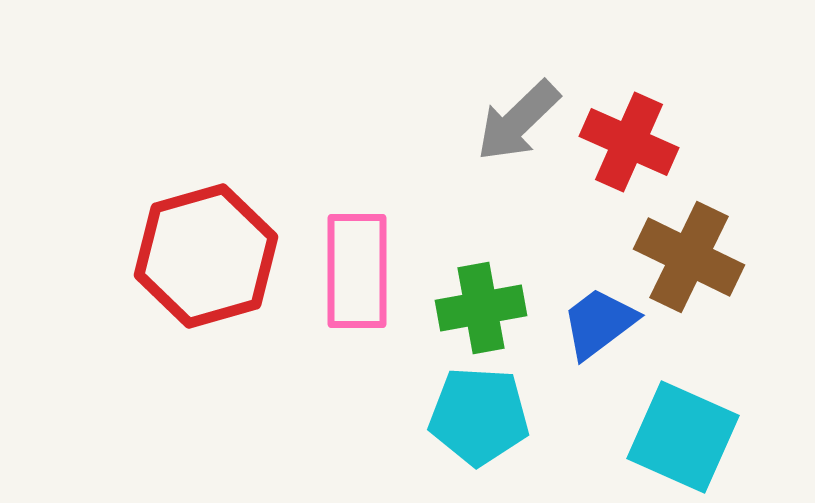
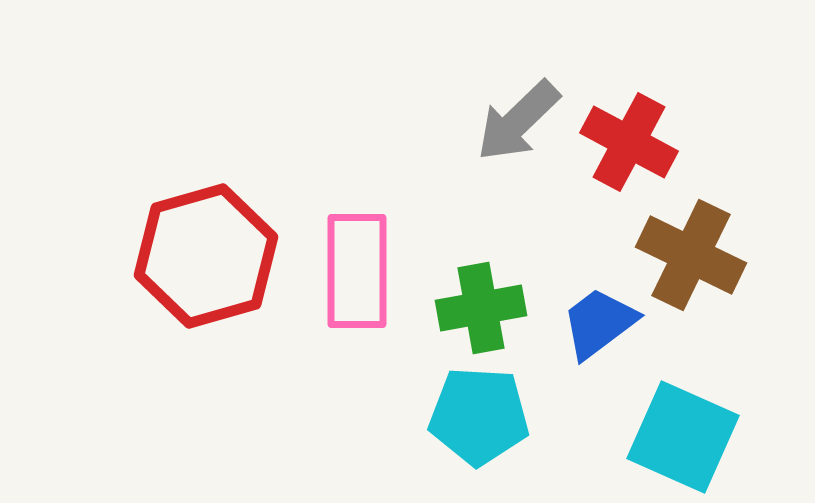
red cross: rotated 4 degrees clockwise
brown cross: moved 2 px right, 2 px up
